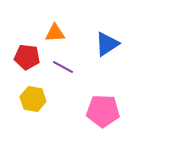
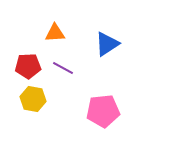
red pentagon: moved 1 px right, 9 px down; rotated 10 degrees counterclockwise
purple line: moved 1 px down
pink pentagon: rotated 8 degrees counterclockwise
